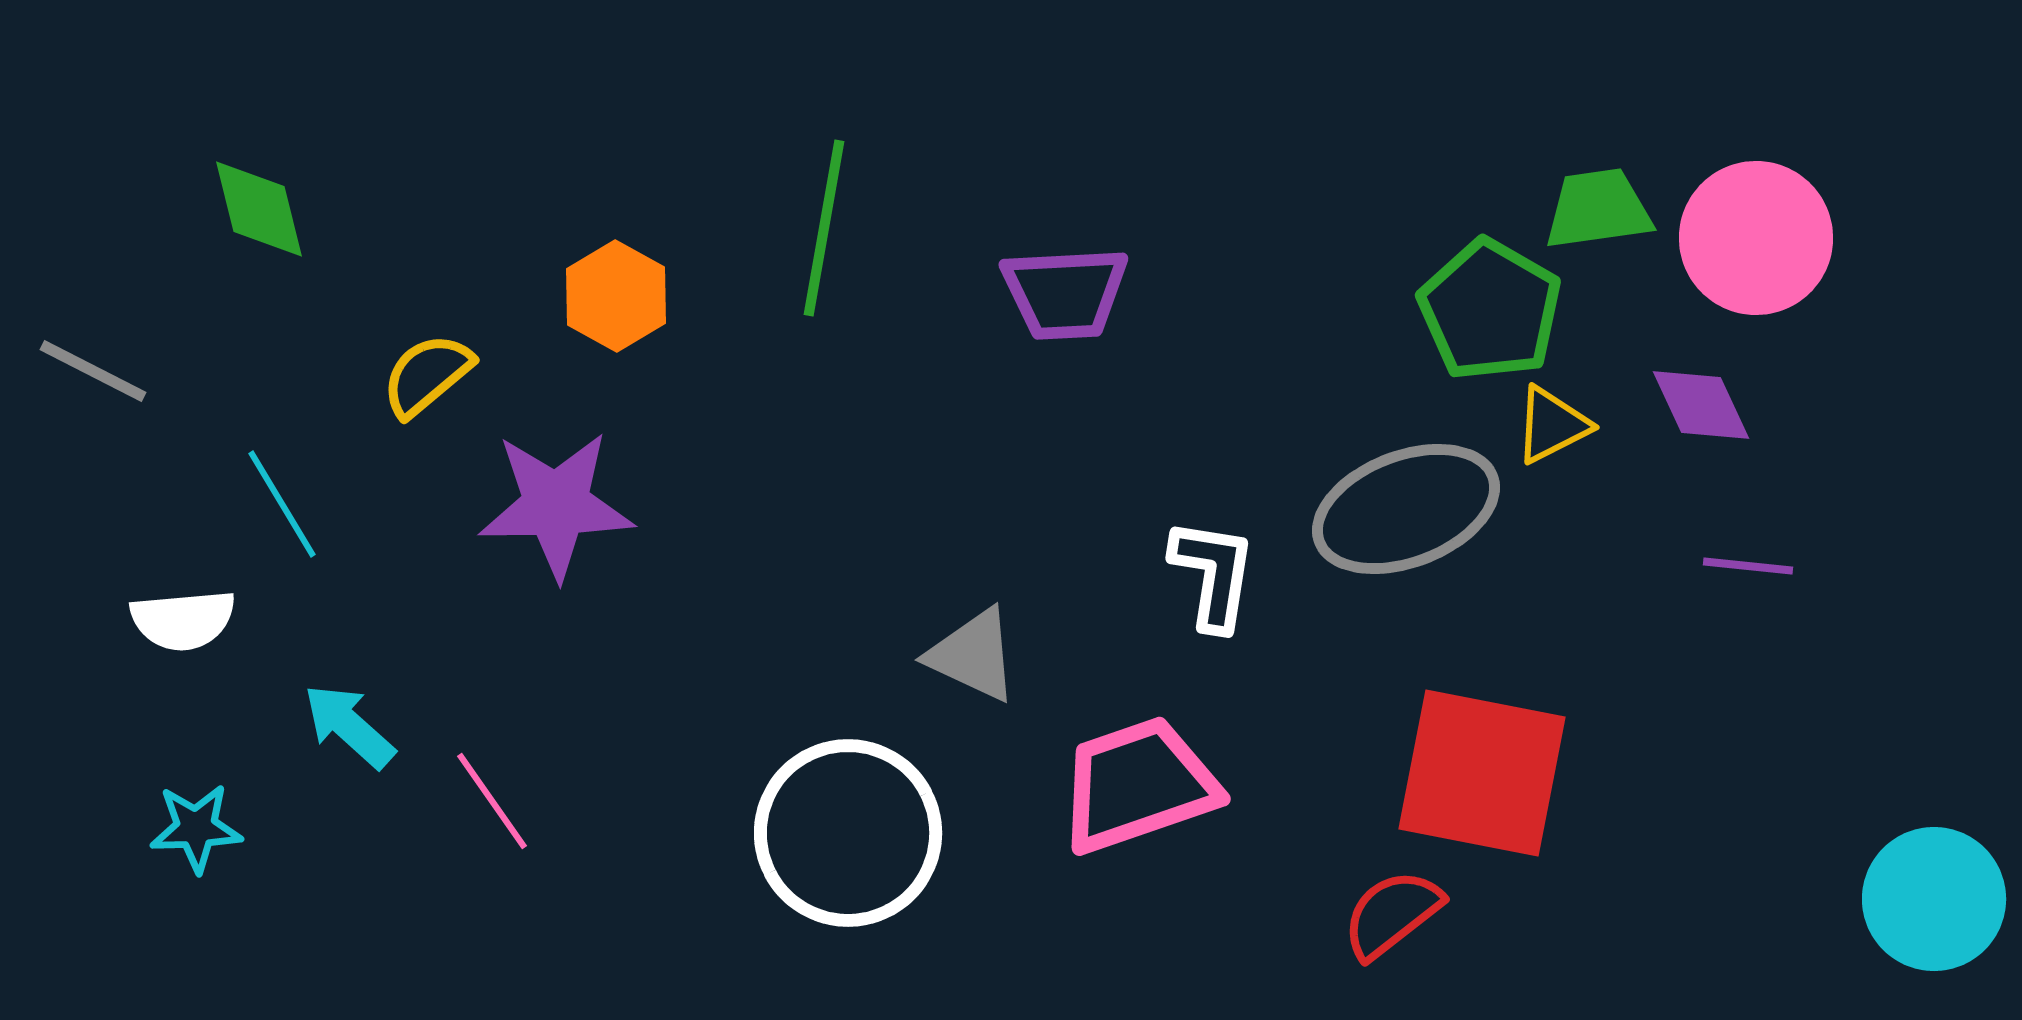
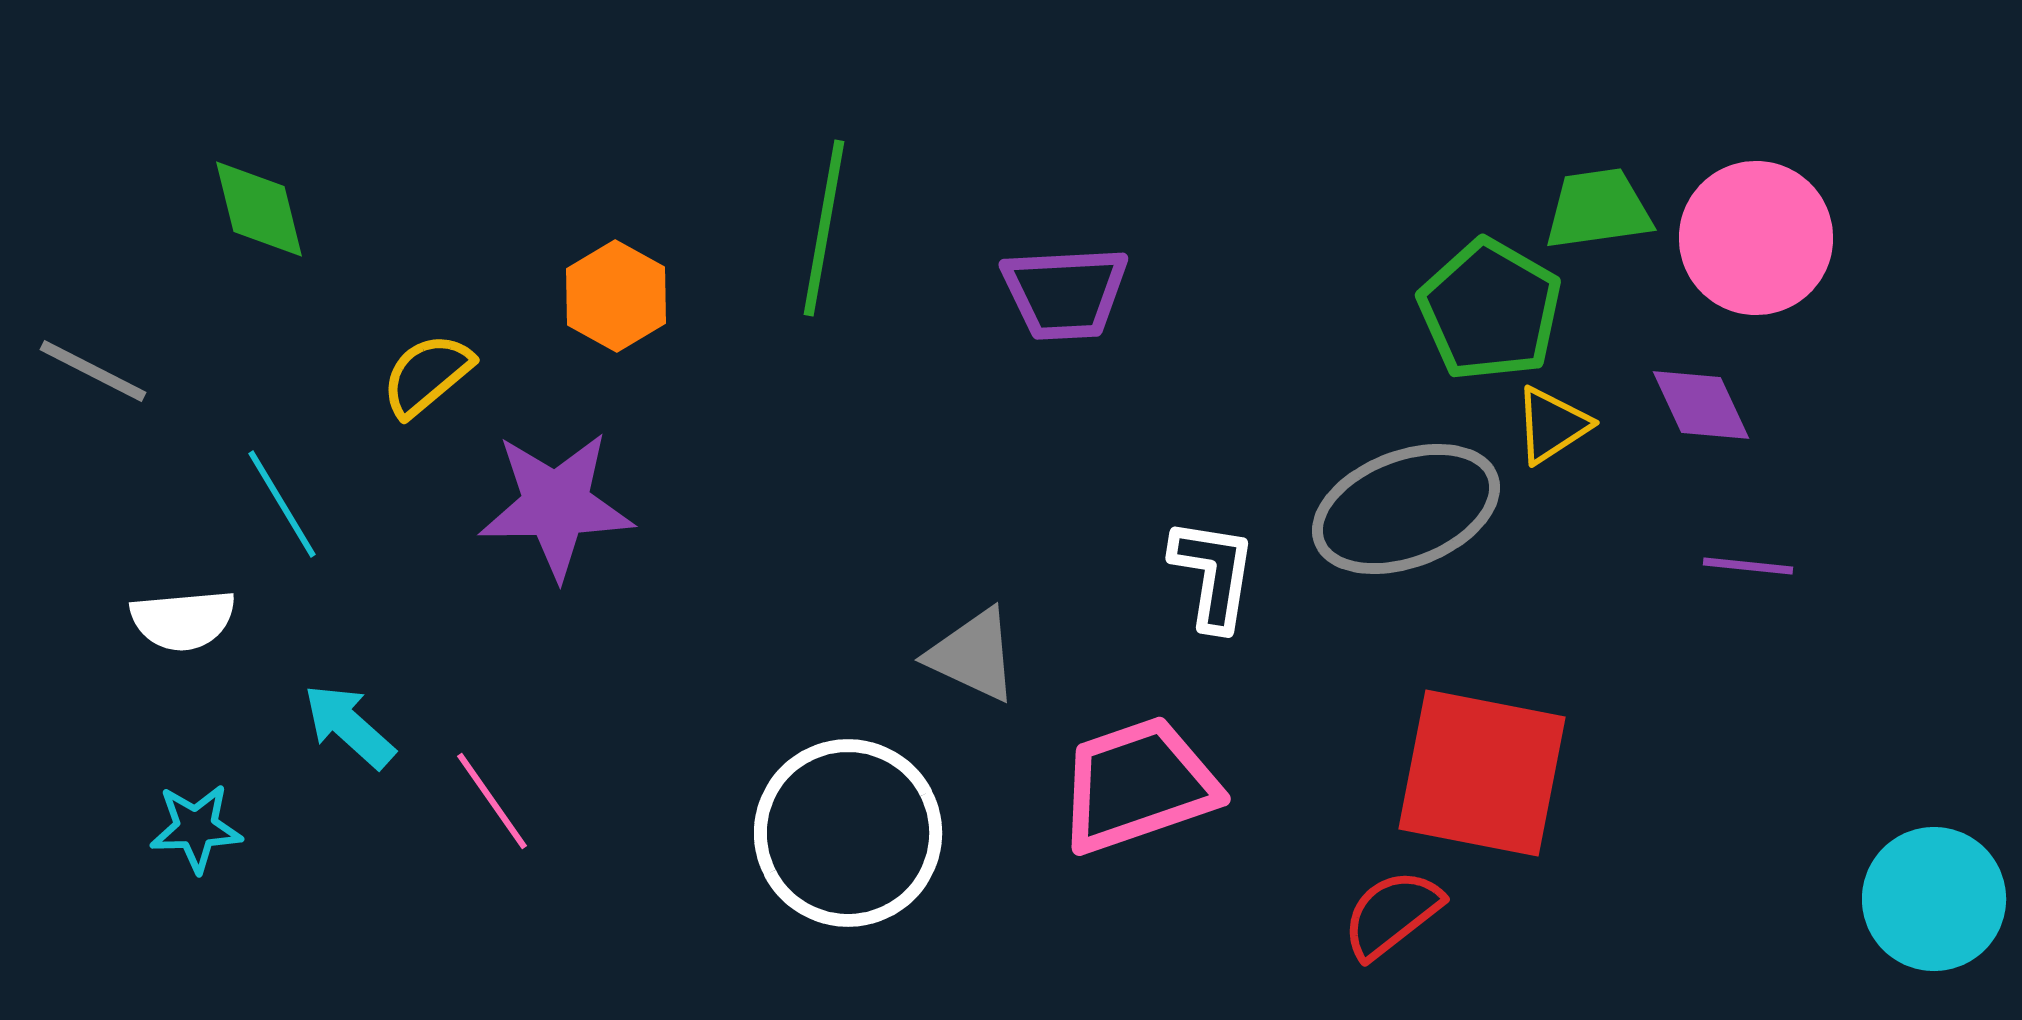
yellow triangle: rotated 6 degrees counterclockwise
